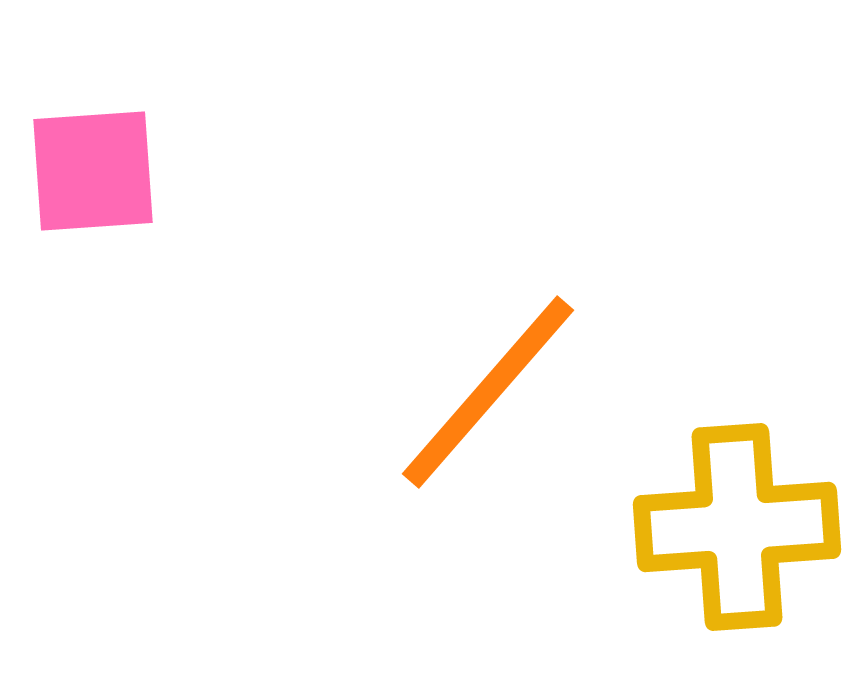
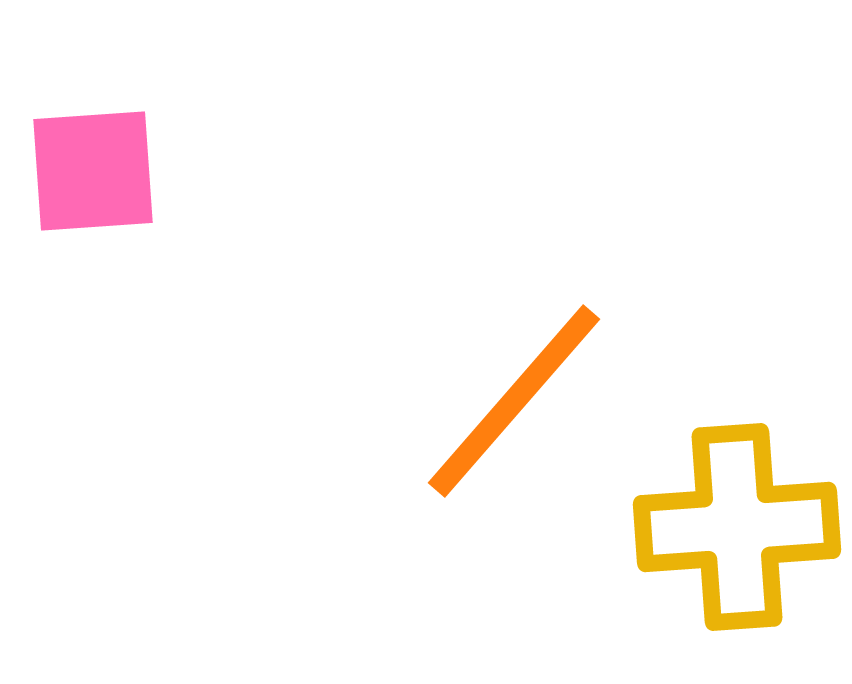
orange line: moved 26 px right, 9 px down
